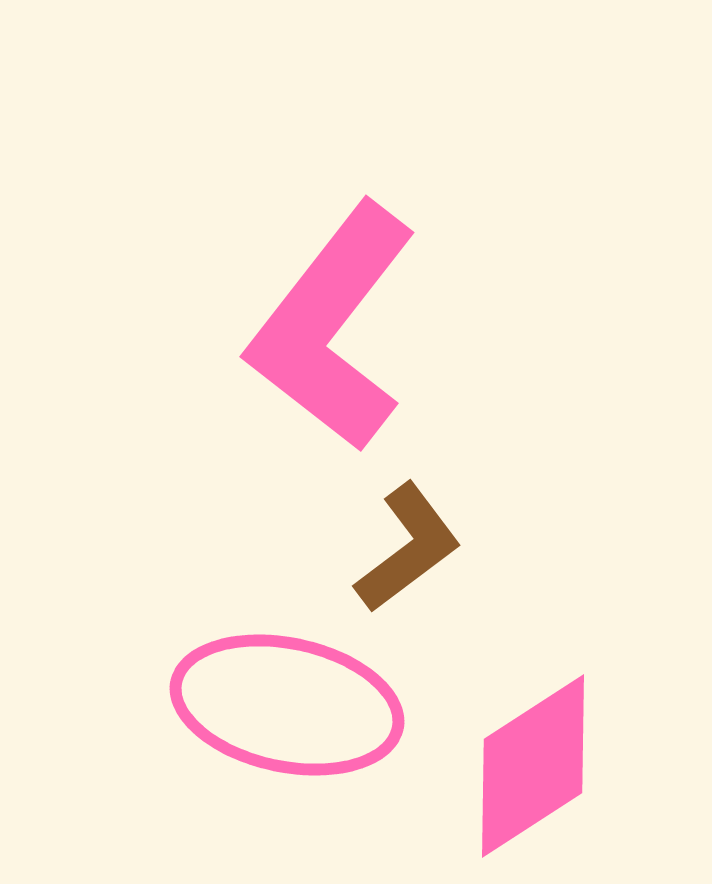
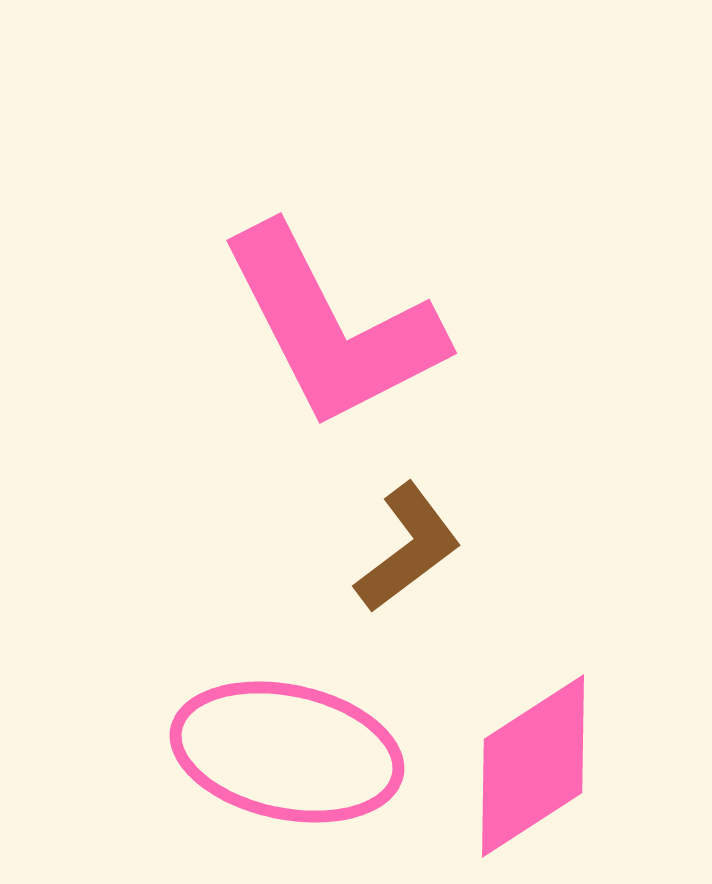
pink L-shape: rotated 65 degrees counterclockwise
pink ellipse: moved 47 px down
